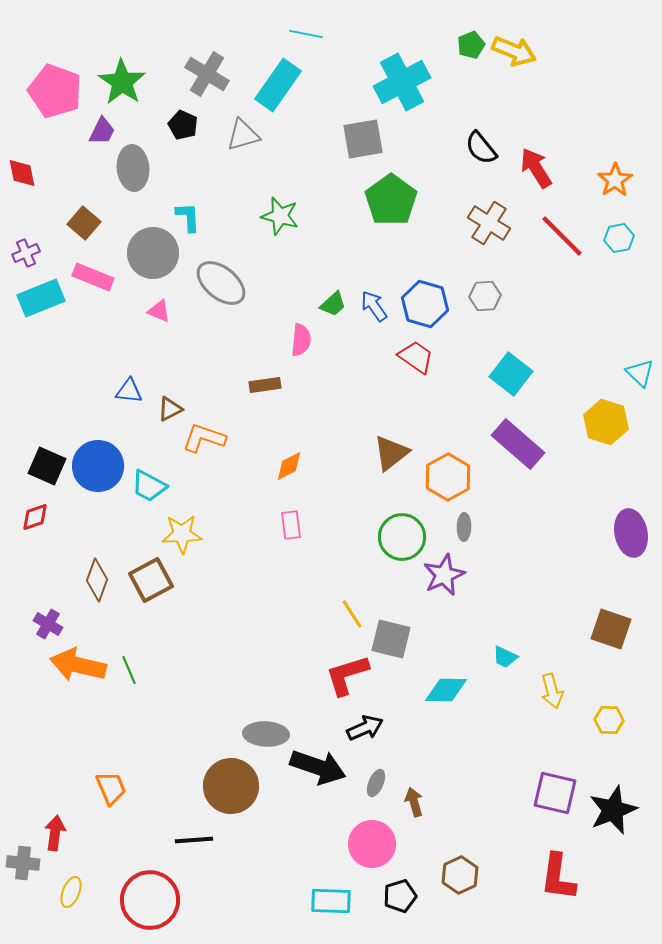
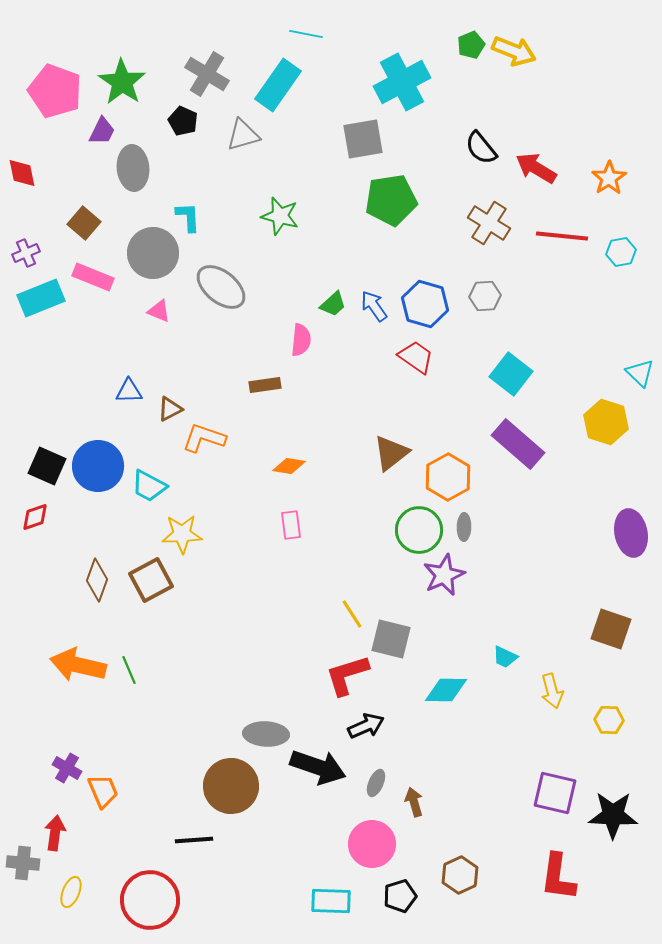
black pentagon at (183, 125): moved 4 px up
red arrow at (536, 168): rotated 27 degrees counterclockwise
orange star at (615, 180): moved 6 px left, 2 px up
green pentagon at (391, 200): rotated 27 degrees clockwise
red line at (562, 236): rotated 39 degrees counterclockwise
cyan hexagon at (619, 238): moved 2 px right, 14 px down
gray ellipse at (221, 283): moved 4 px down
blue triangle at (129, 391): rotated 8 degrees counterclockwise
orange diamond at (289, 466): rotated 36 degrees clockwise
green circle at (402, 537): moved 17 px right, 7 px up
purple cross at (48, 624): moved 19 px right, 144 px down
black arrow at (365, 728): moved 1 px right, 2 px up
orange trapezoid at (111, 788): moved 8 px left, 3 px down
black star at (613, 810): moved 5 px down; rotated 24 degrees clockwise
